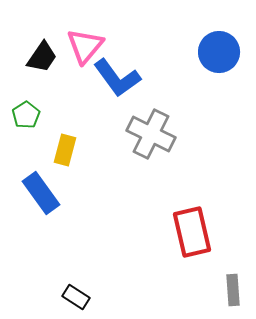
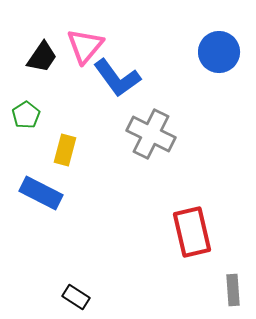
blue rectangle: rotated 27 degrees counterclockwise
